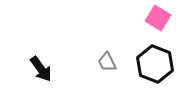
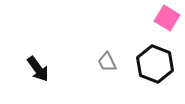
pink square: moved 9 px right
black arrow: moved 3 px left
